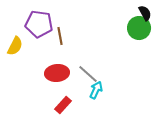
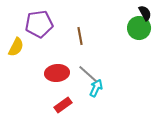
purple pentagon: rotated 16 degrees counterclockwise
brown line: moved 20 px right
yellow semicircle: moved 1 px right, 1 px down
cyan arrow: moved 2 px up
red rectangle: rotated 12 degrees clockwise
